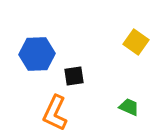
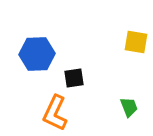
yellow square: rotated 25 degrees counterclockwise
black square: moved 2 px down
green trapezoid: rotated 45 degrees clockwise
